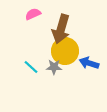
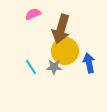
blue arrow: rotated 60 degrees clockwise
cyan line: rotated 14 degrees clockwise
